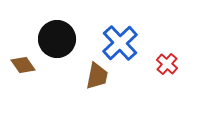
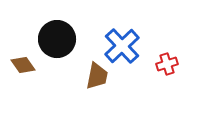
blue cross: moved 2 px right, 3 px down
red cross: rotated 30 degrees clockwise
